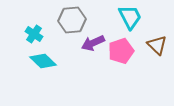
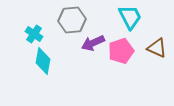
brown triangle: moved 3 px down; rotated 20 degrees counterclockwise
cyan diamond: rotated 56 degrees clockwise
